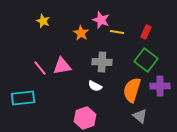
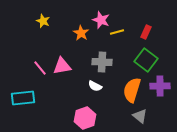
yellow line: rotated 24 degrees counterclockwise
